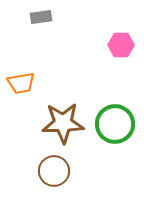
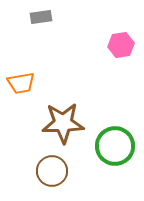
pink hexagon: rotated 10 degrees counterclockwise
green circle: moved 22 px down
brown circle: moved 2 px left
